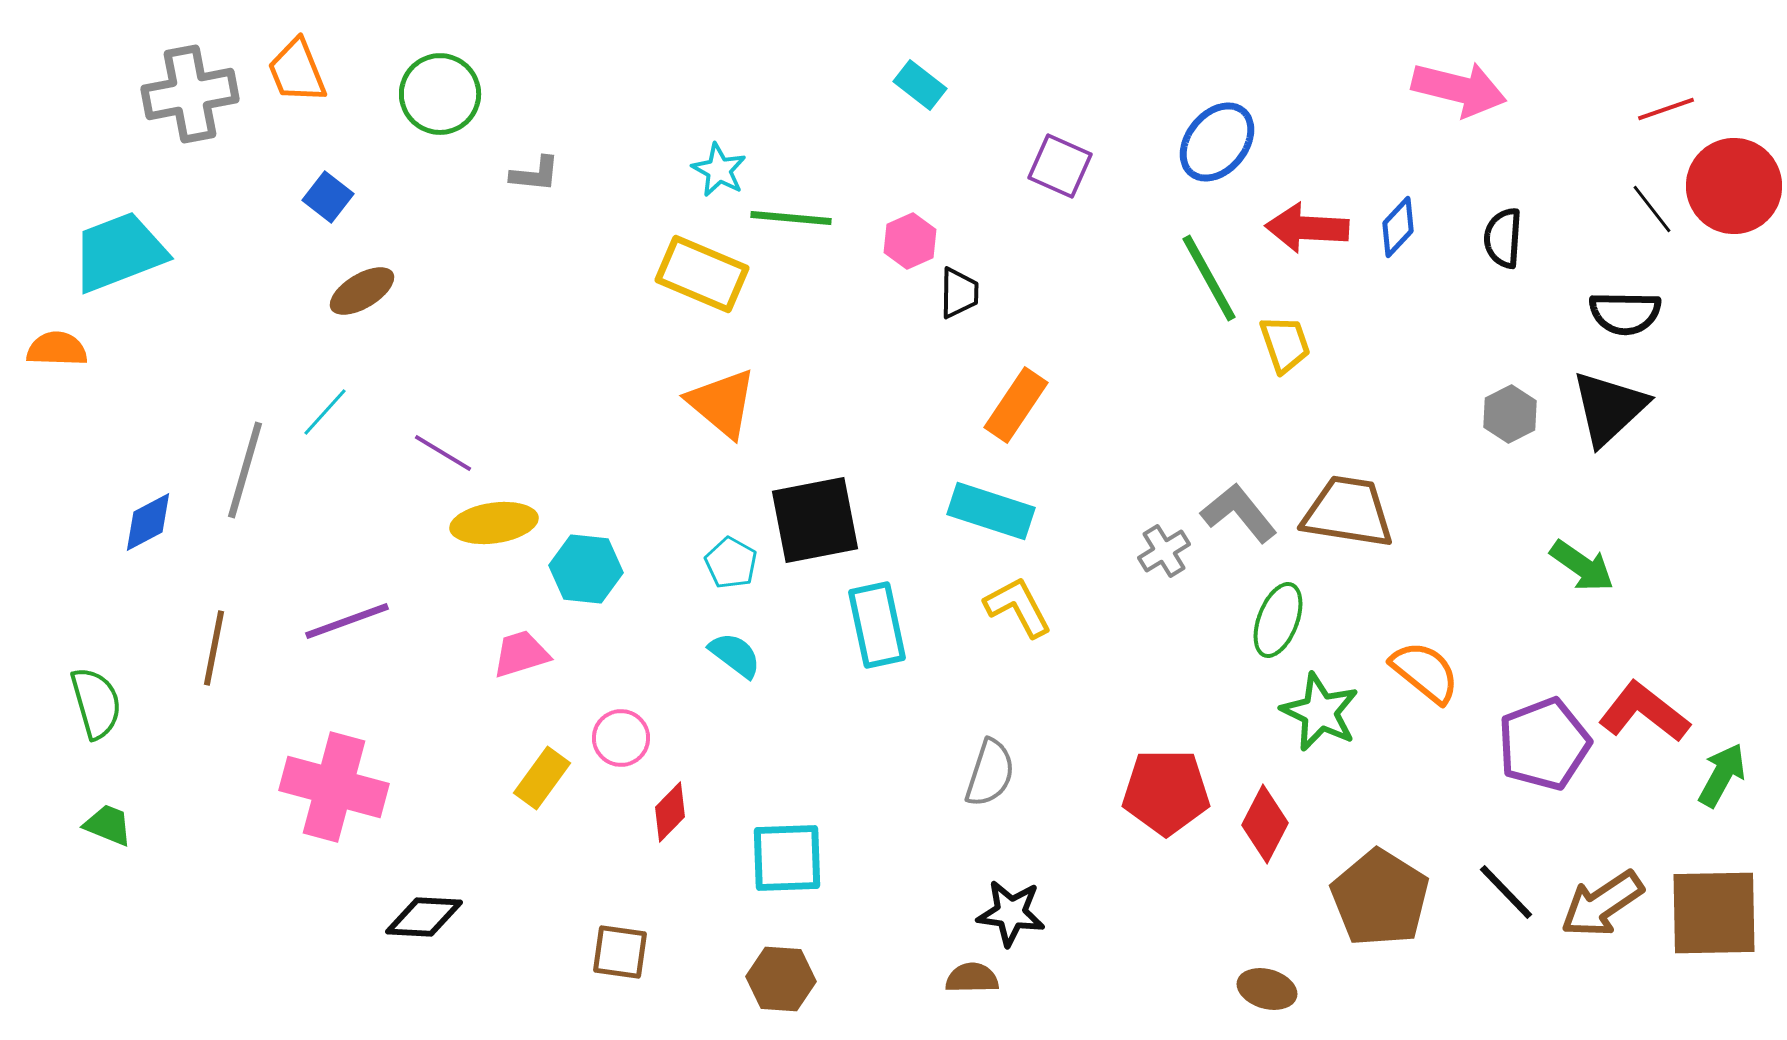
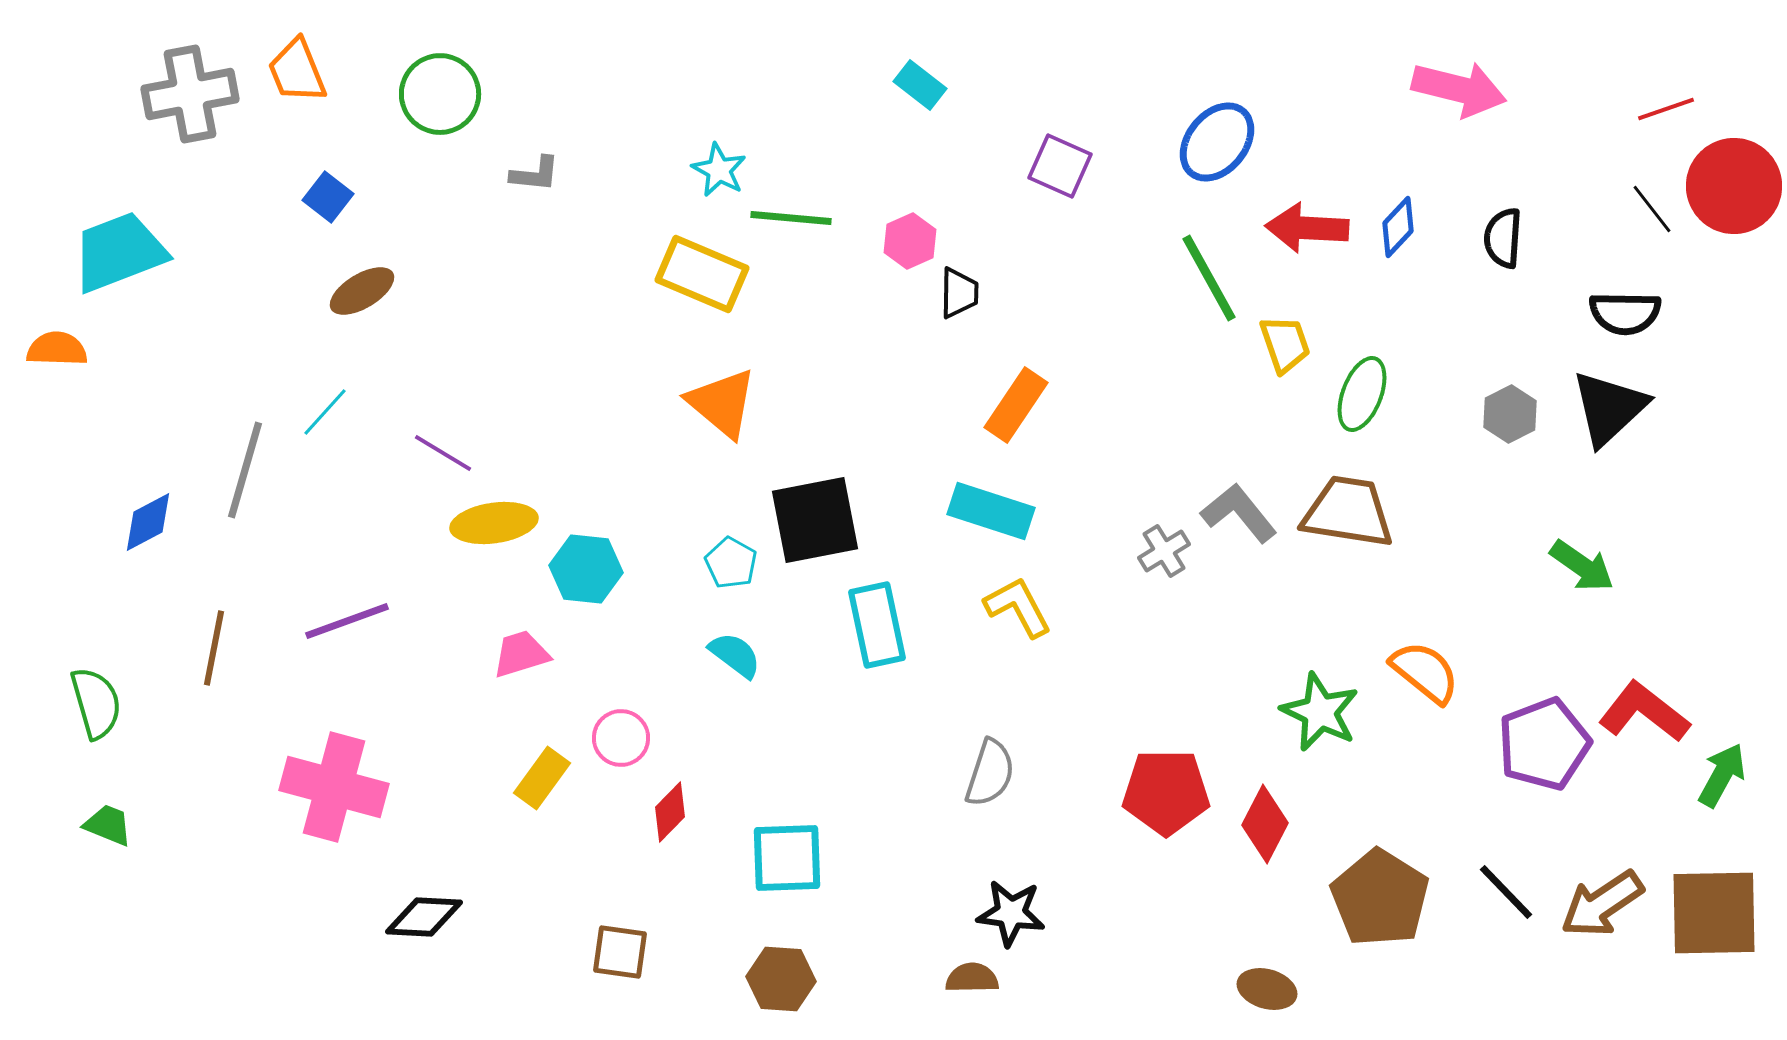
green ellipse at (1278, 620): moved 84 px right, 226 px up
